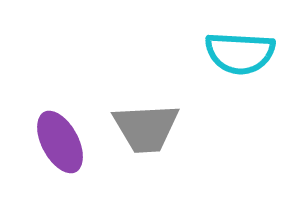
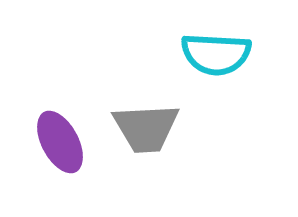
cyan semicircle: moved 24 px left, 1 px down
